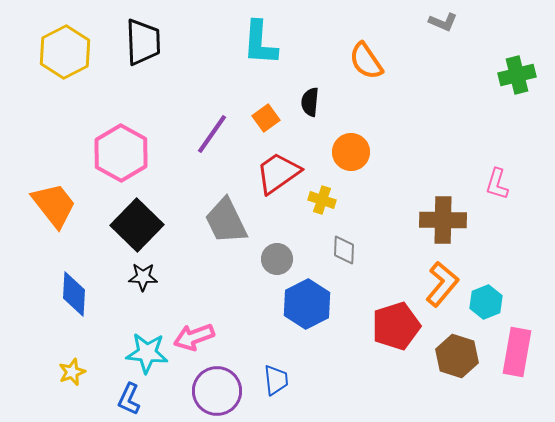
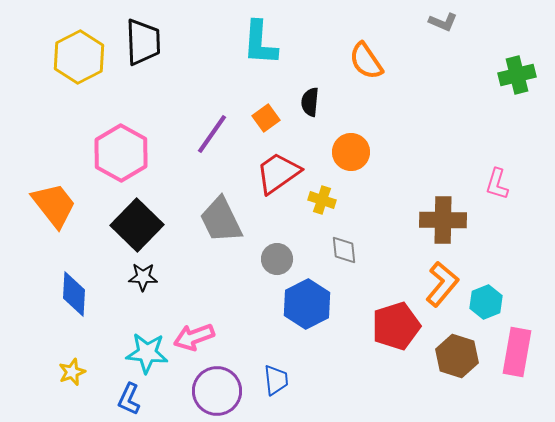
yellow hexagon: moved 14 px right, 5 px down
gray trapezoid: moved 5 px left, 1 px up
gray diamond: rotated 8 degrees counterclockwise
